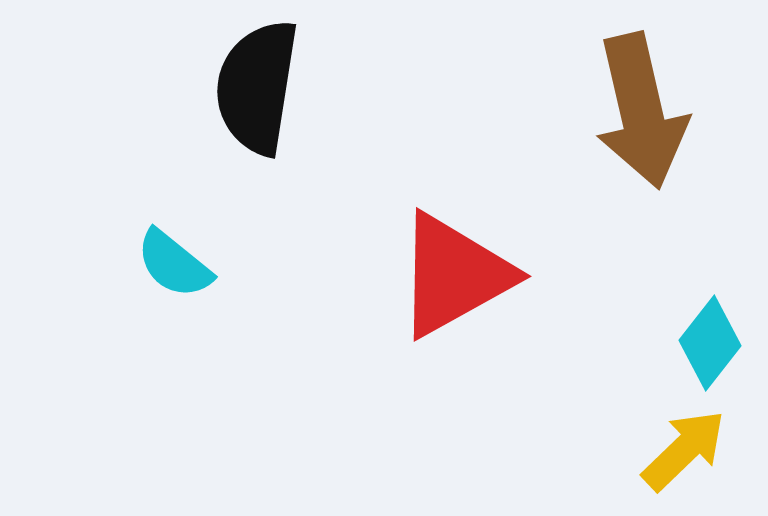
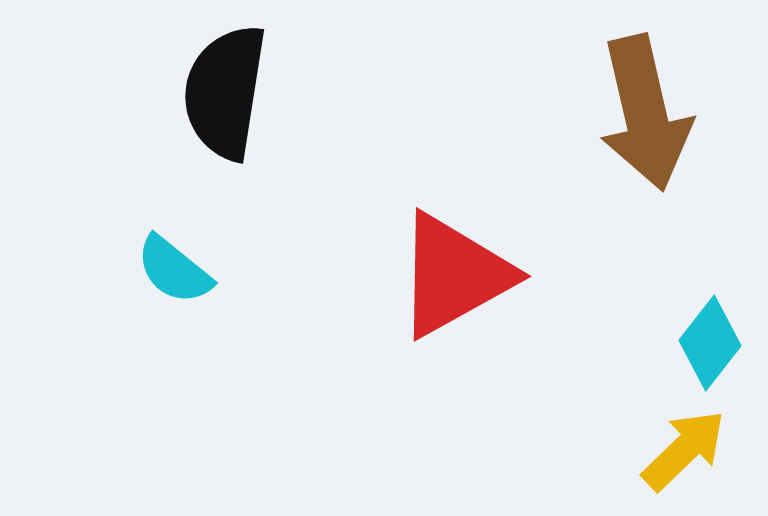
black semicircle: moved 32 px left, 5 px down
brown arrow: moved 4 px right, 2 px down
cyan semicircle: moved 6 px down
